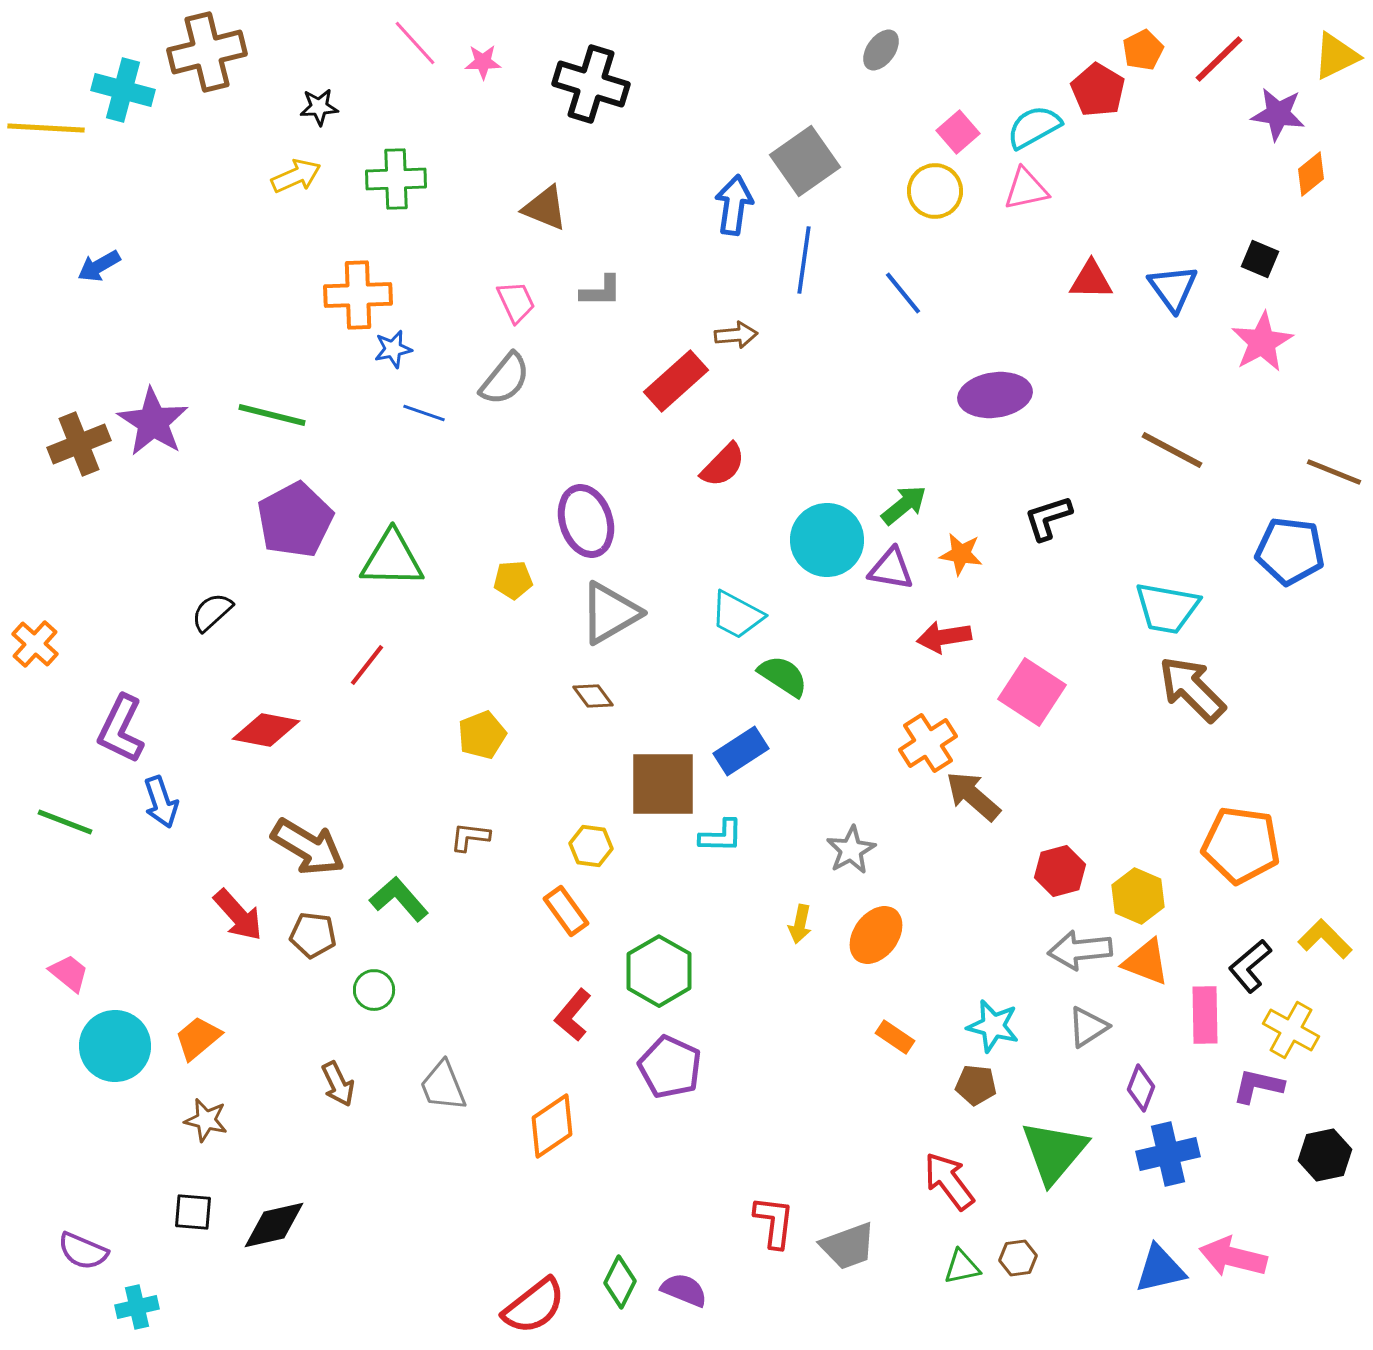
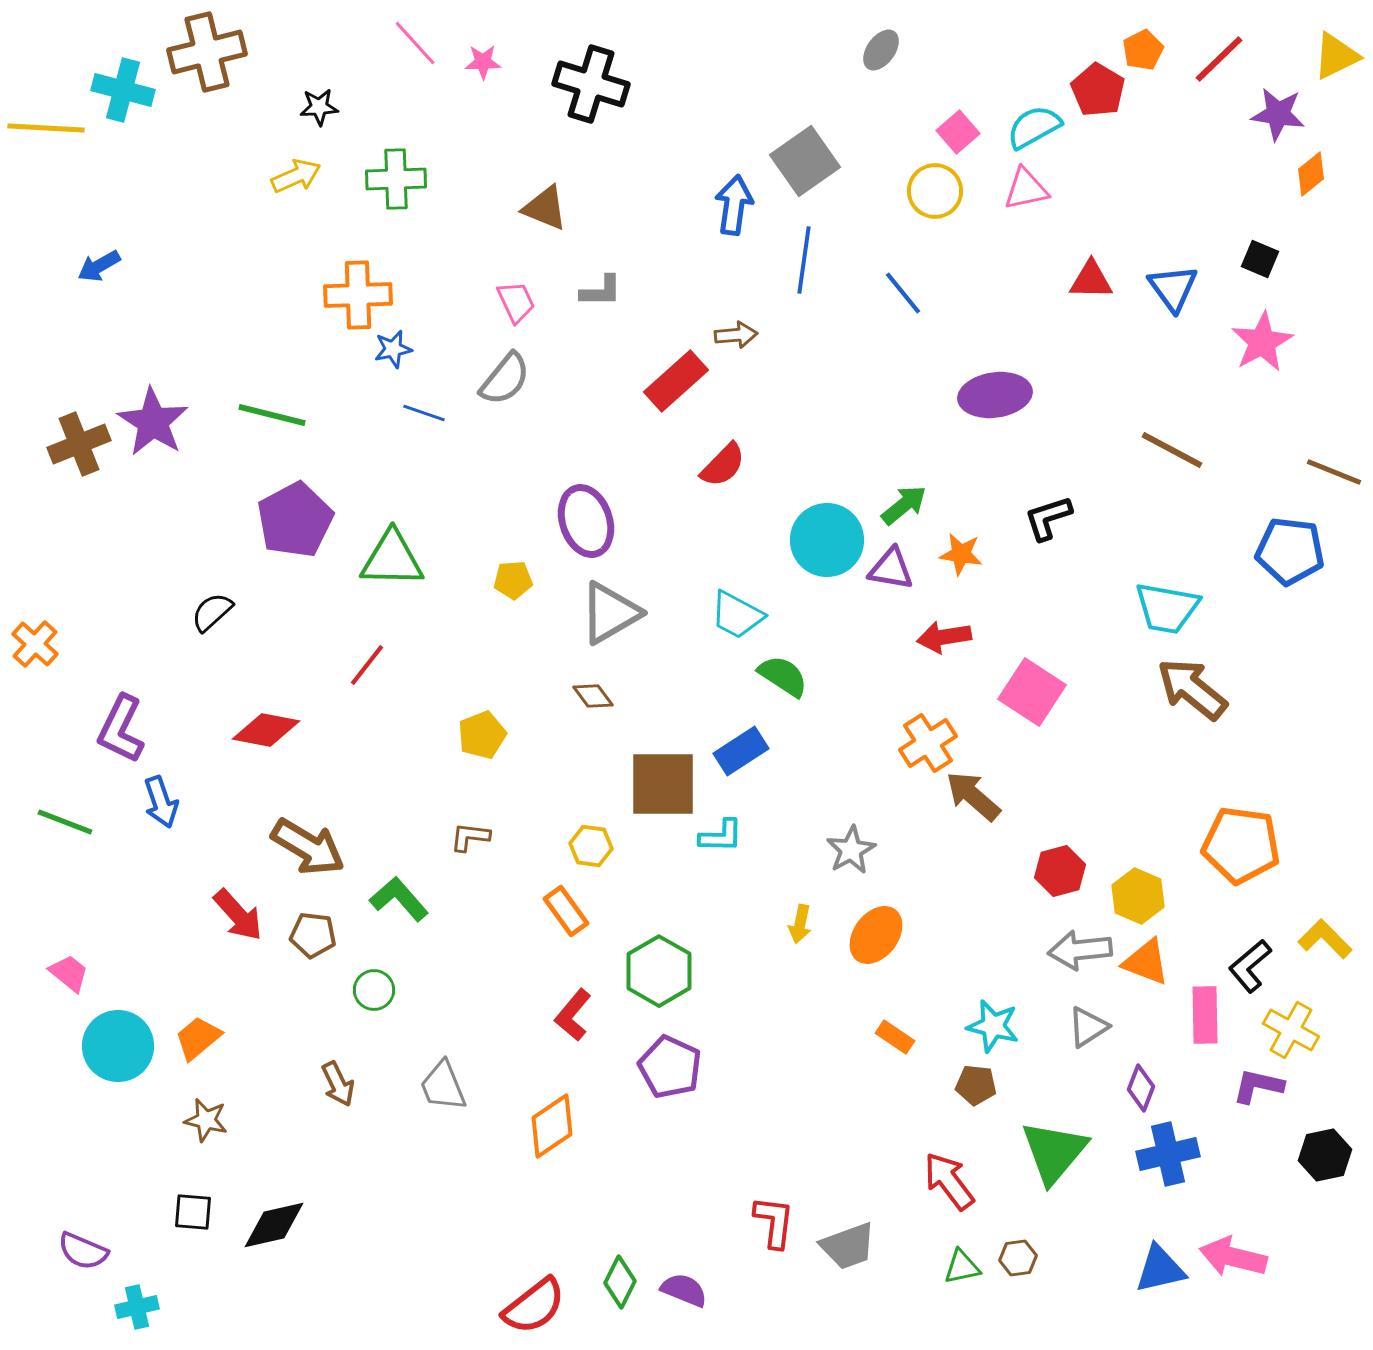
brown arrow at (1192, 689): rotated 6 degrees counterclockwise
cyan circle at (115, 1046): moved 3 px right
